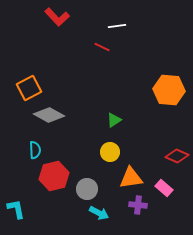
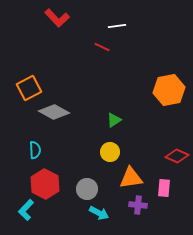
red L-shape: moved 1 px down
orange hexagon: rotated 16 degrees counterclockwise
gray diamond: moved 5 px right, 3 px up
red hexagon: moved 9 px left, 8 px down; rotated 20 degrees counterclockwise
pink rectangle: rotated 54 degrees clockwise
cyan L-shape: moved 10 px right, 1 px down; rotated 125 degrees counterclockwise
